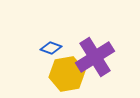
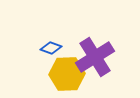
yellow hexagon: rotated 8 degrees clockwise
